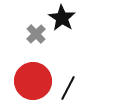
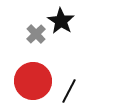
black star: moved 1 px left, 3 px down
black line: moved 1 px right, 3 px down
